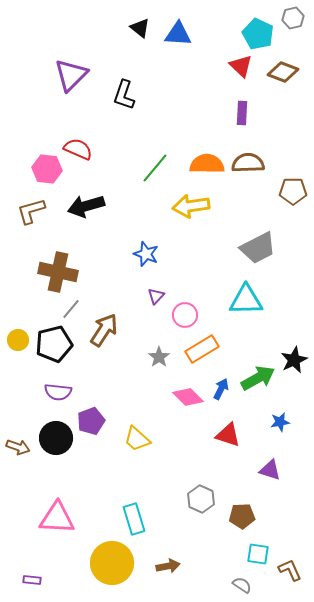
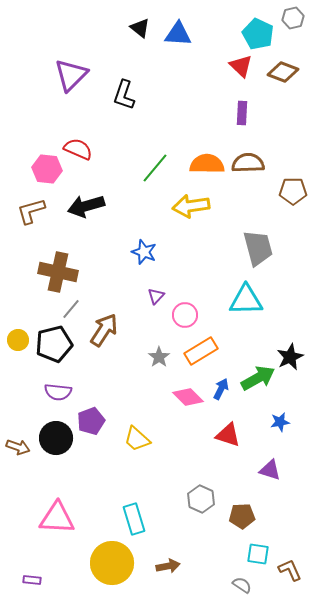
gray trapezoid at (258, 248): rotated 78 degrees counterclockwise
blue star at (146, 254): moved 2 px left, 2 px up
orange rectangle at (202, 349): moved 1 px left, 2 px down
black star at (294, 360): moved 4 px left, 3 px up
